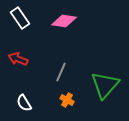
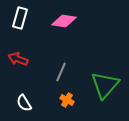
white rectangle: rotated 50 degrees clockwise
